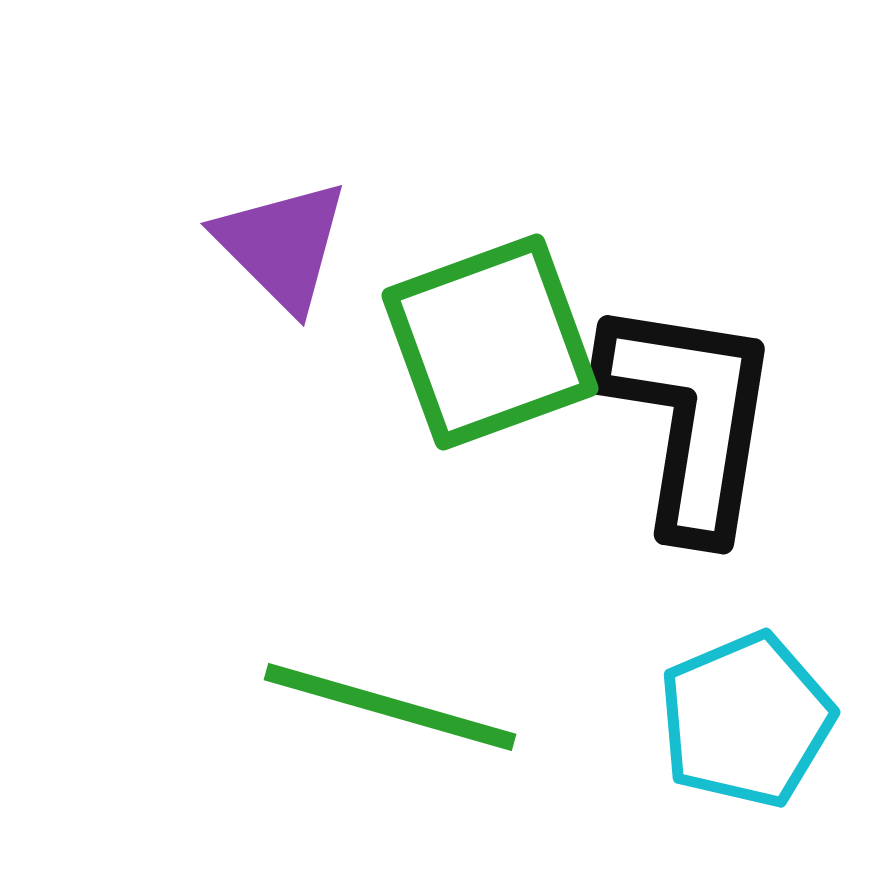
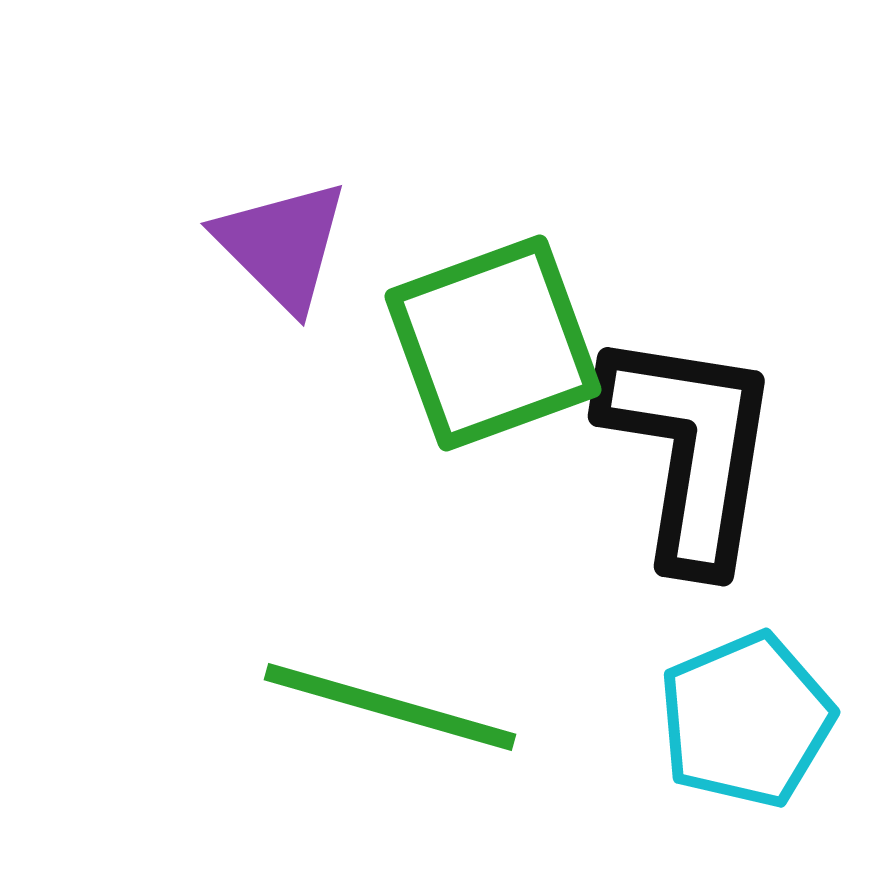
green square: moved 3 px right, 1 px down
black L-shape: moved 32 px down
